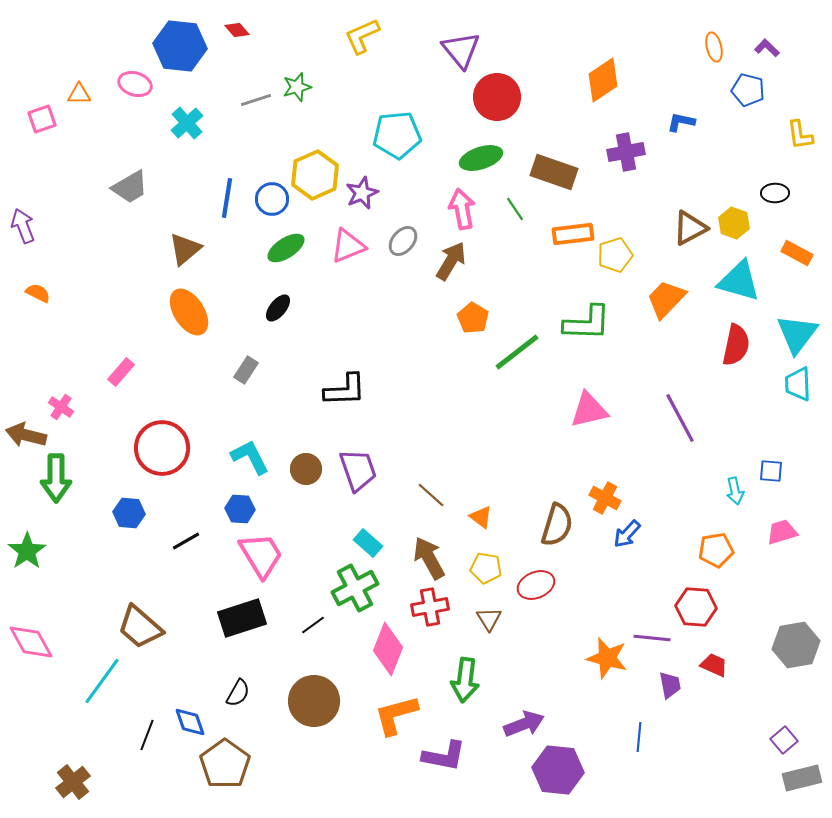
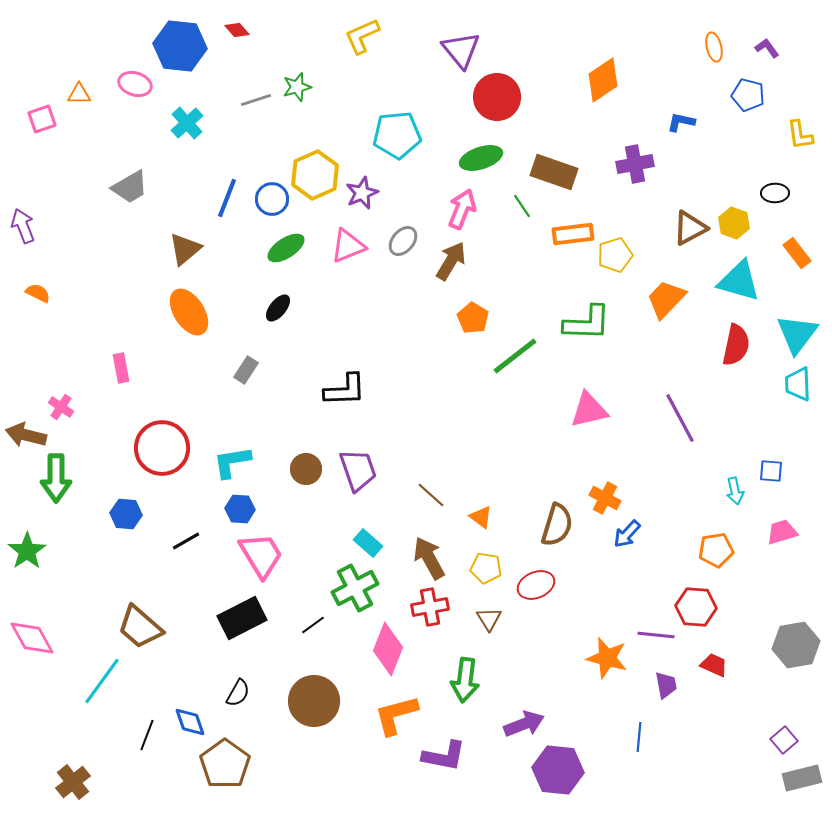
purple L-shape at (767, 48): rotated 10 degrees clockwise
blue pentagon at (748, 90): moved 5 px down
purple cross at (626, 152): moved 9 px right, 12 px down
blue line at (227, 198): rotated 12 degrees clockwise
pink arrow at (462, 209): rotated 33 degrees clockwise
green line at (515, 209): moved 7 px right, 3 px up
orange rectangle at (797, 253): rotated 24 degrees clockwise
green line at (517, 352): moved 2 px left, 4 px down
pink rectangle at (121, 372): moved 4 px up; rotated 52 degrees counterclockwise
cyan L-shape at (250, 457): moved 18 px left, 5 px down; rotated 72 degrees counterclockwise
blue hexagon at (129, 513): moved 3 px left, 1 px down
black rectangle at (242, 618): rotated 9 degrees counterclockwise
purple line at (652, 638): moved 4 px right, 3 px up
pink diamond at (31, 642): moved 1 px right, 4 px up
purple trapezoid at (670, 685): moved 4 px left
